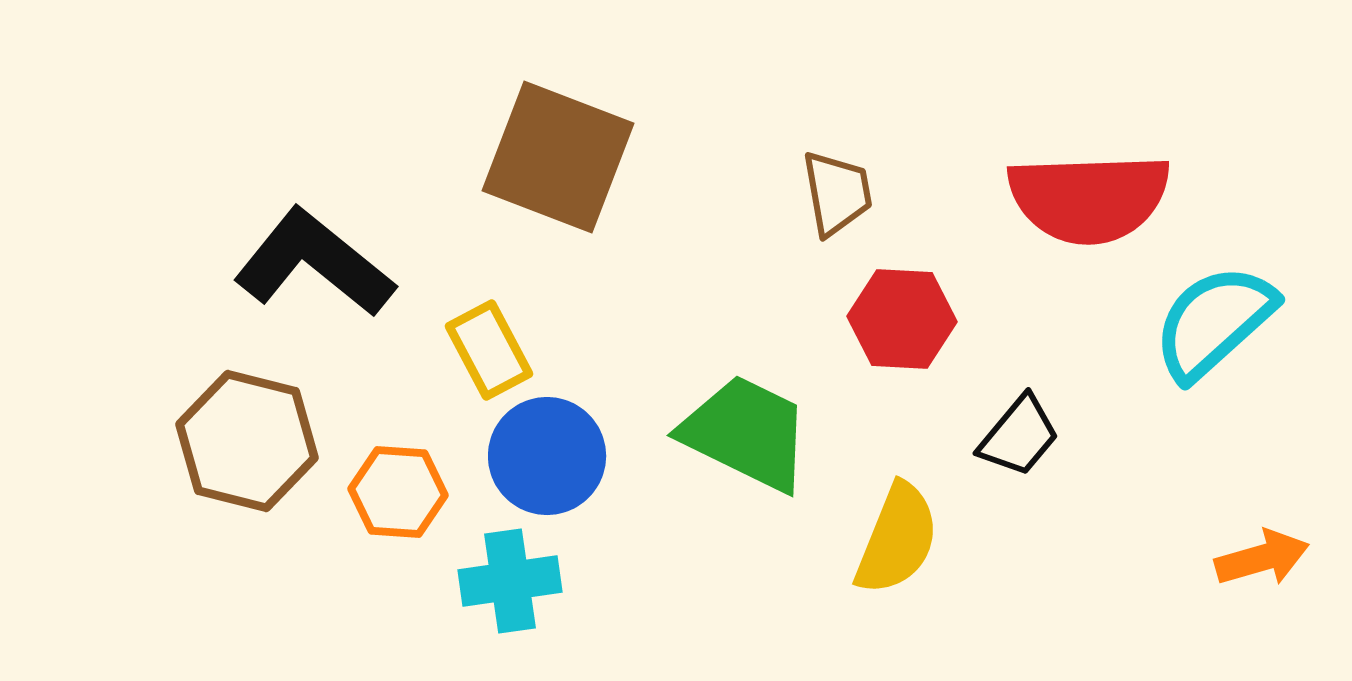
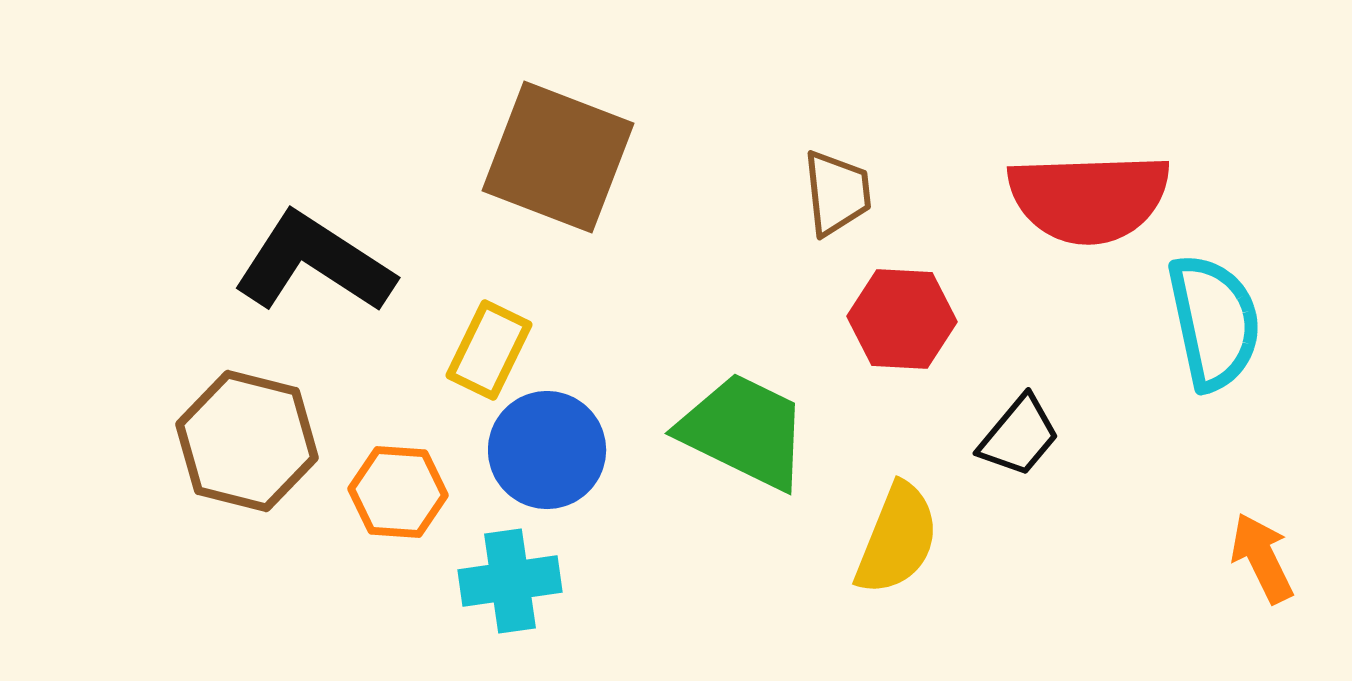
brown trapezoid: rotated 4 degrees clockwise
black L-shape: rotated 6 degrees counterclockwise
cyan semicircle: rotated 120 degrees clockwise
yellow rectangle: rotated 54 degrees clockwise
green trapezoid: moved 2 px left, 2 px up
blue circle: moved 6 px up
orange arrow: rotated 100 degrees counterclockwise
